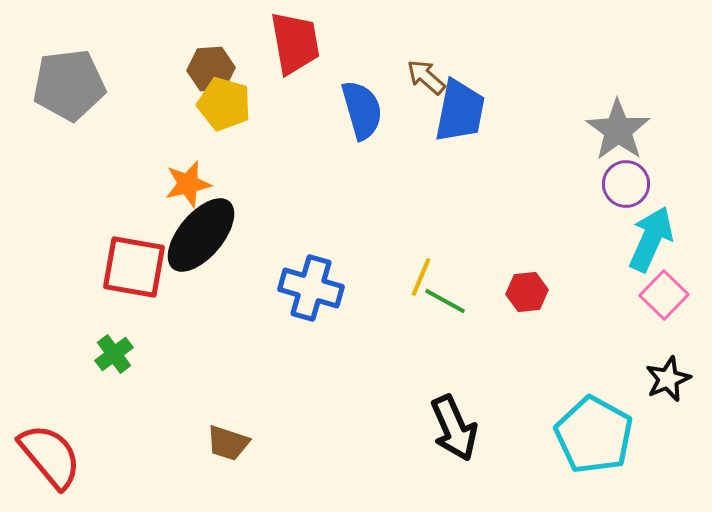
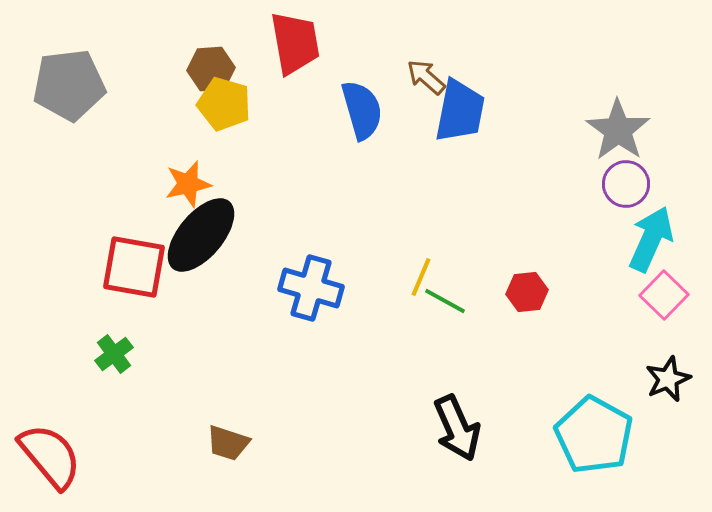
black arrow: moved 3 px right
